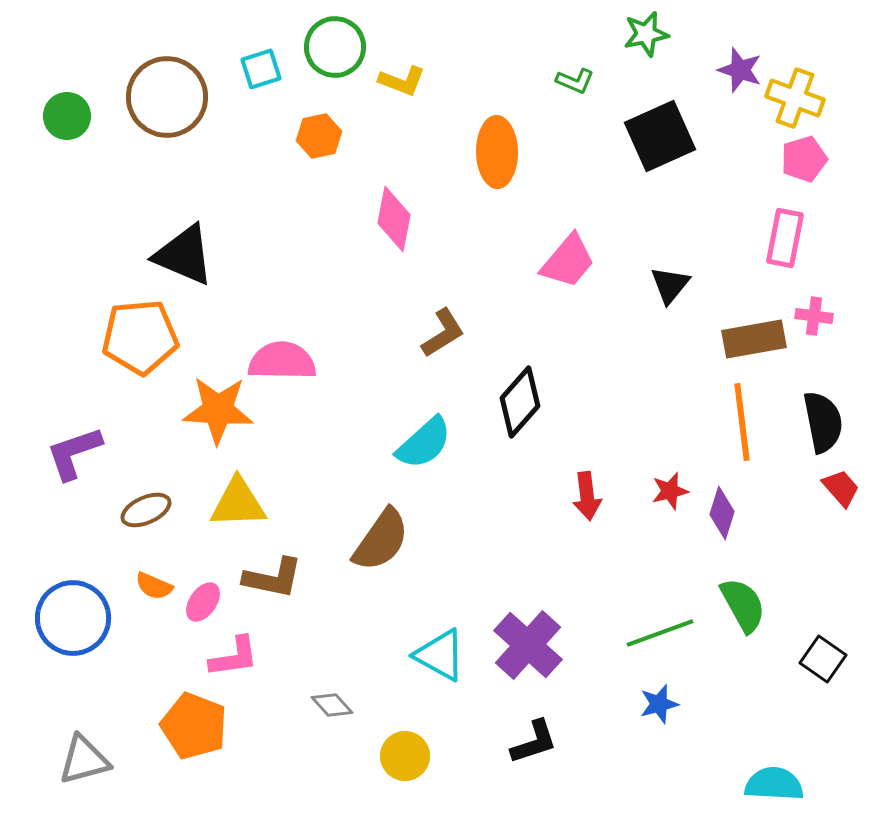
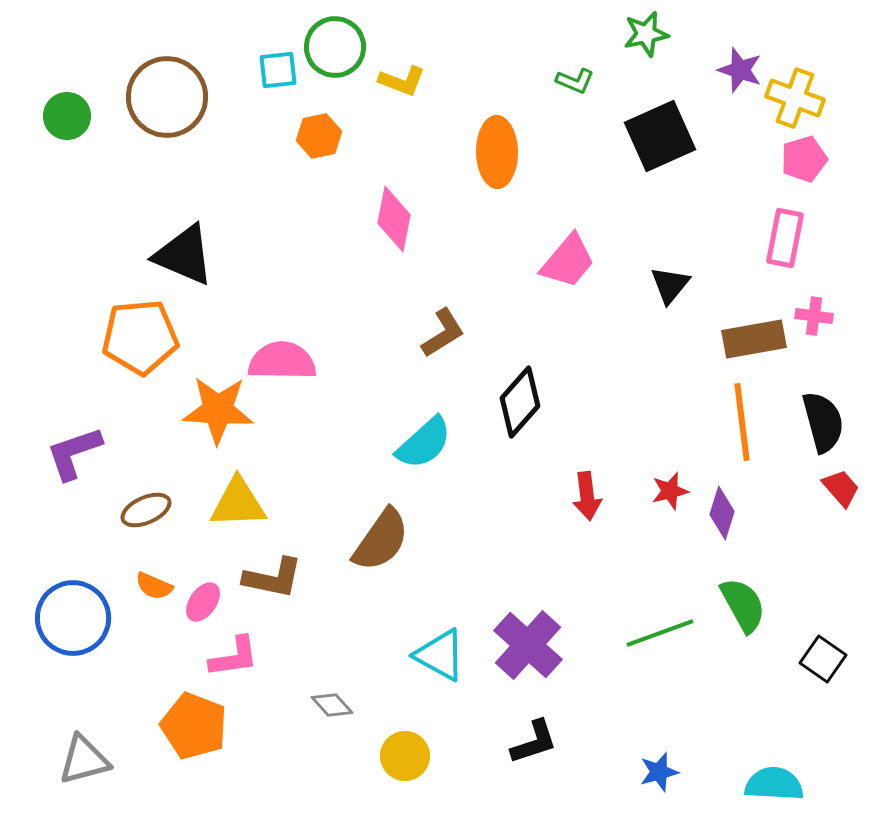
cyan square at (261, 69): moved 17 px right, 1 px down; rotated 12 degrees clockwise
black semicircle at (823, 422): rotated 4 degrees counterclockwise
blue star at (659, 704): moved 68 px down
